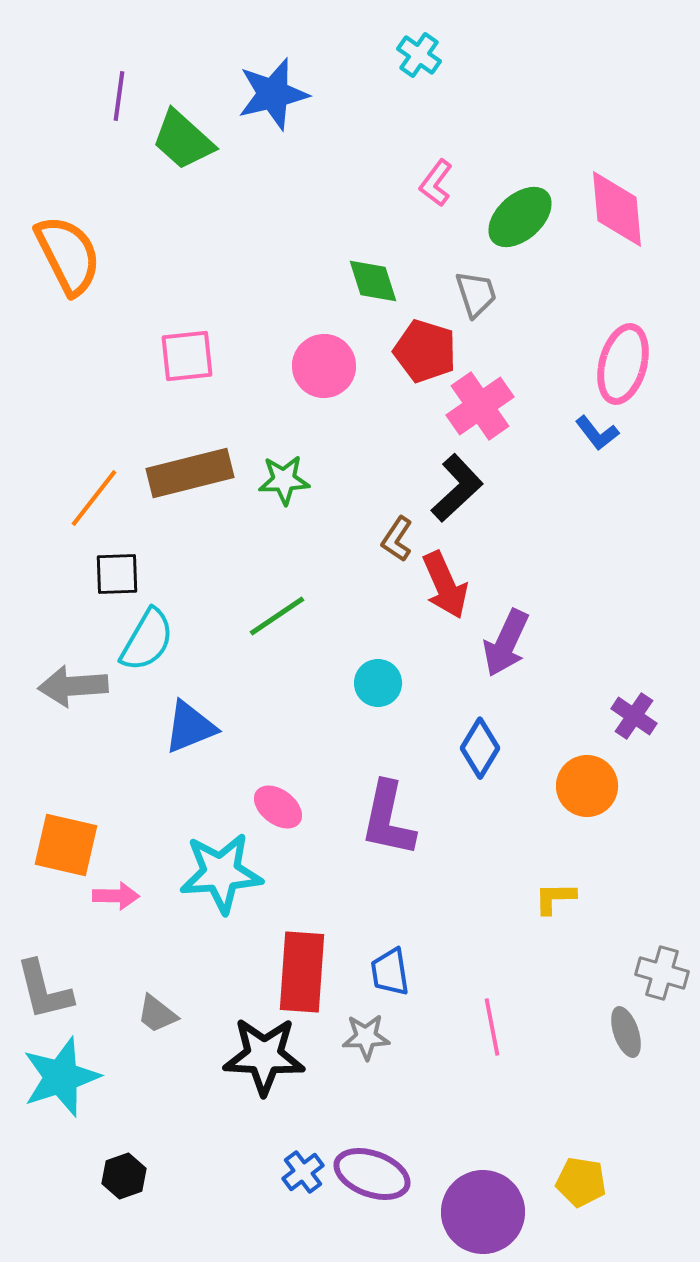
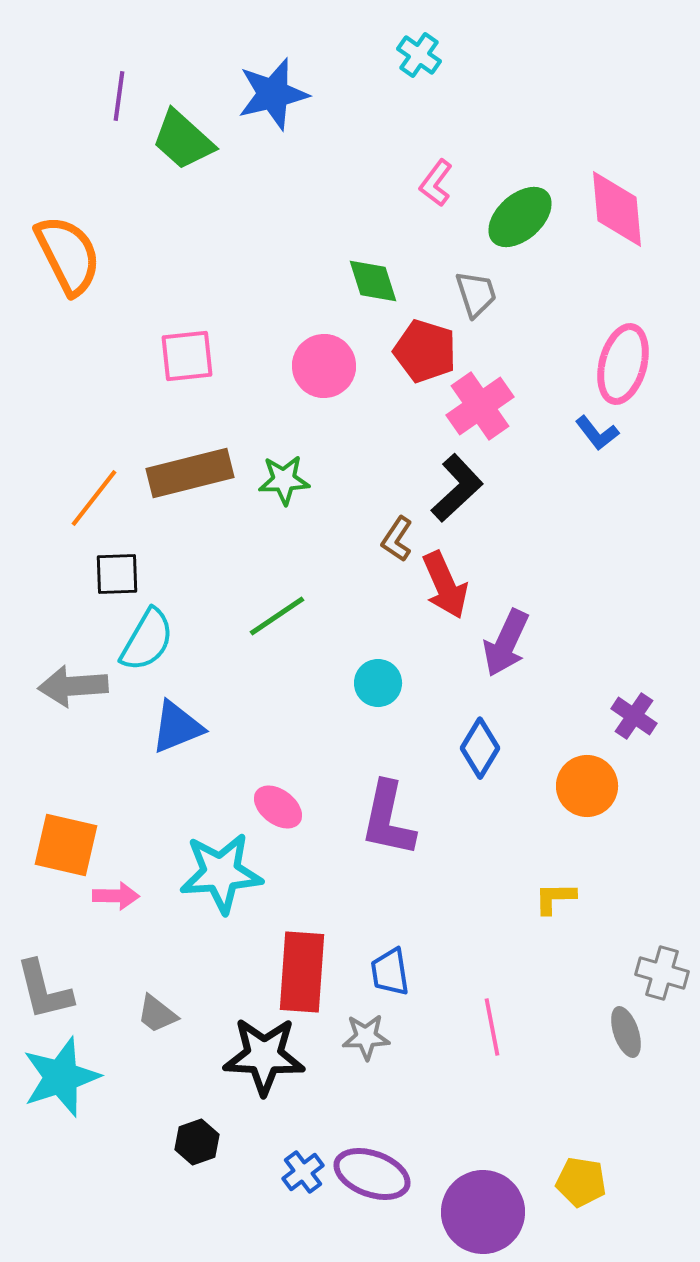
blue triangle at (190, 727): moved 13 px left
black hexagon at (124, 1176): moved 73 px right, 34 px up
